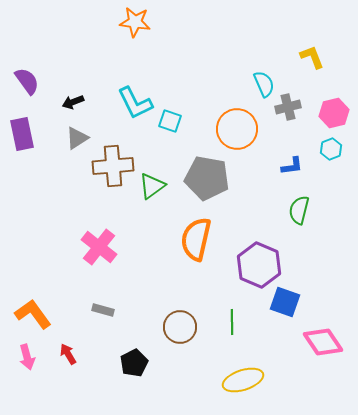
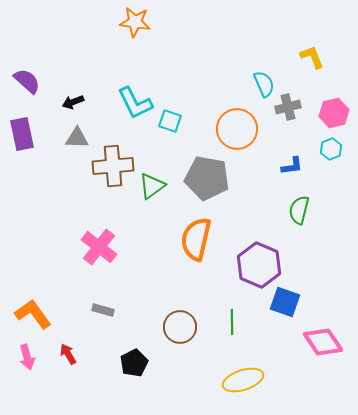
purple semicircle: rotated 12 degrees counterclockwise
gray triangle: rotated 35 degrees clockwise
